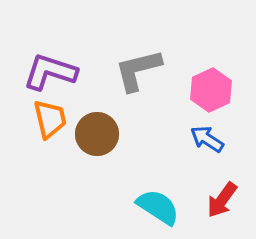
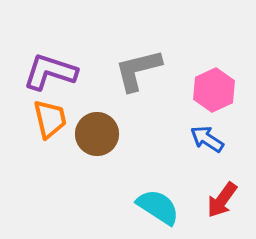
pink hexagon: moved 3 px right
